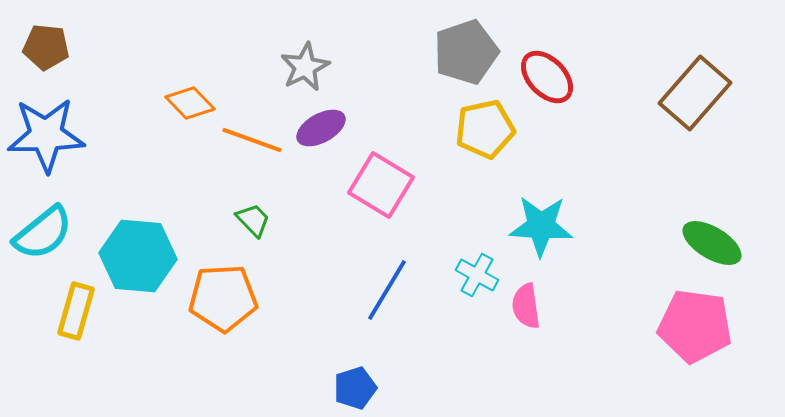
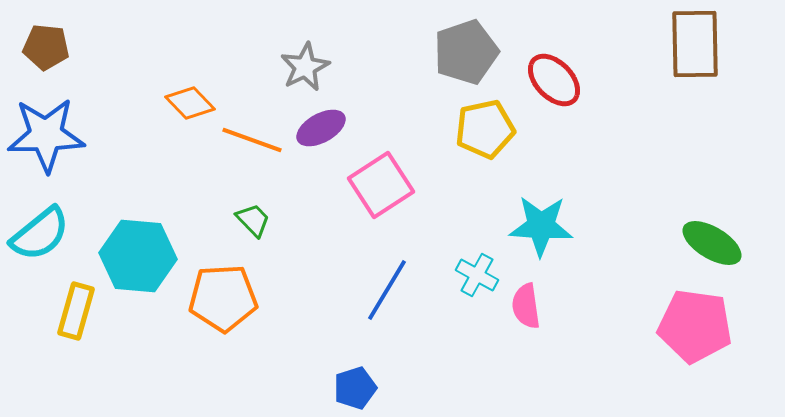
red ellipse: moved 7 px right, 3 px down
brown rectangle: moved 49 px up; rotated 42 degrees counterclockwise
pink square: rotated 26 degrees clockwise
cyan semicircle: moved 3 px left, 1 px down
